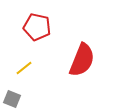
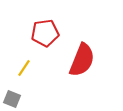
red pentagon: moved 8 px right, 6 px down; rotated 20 degrees counterclockwise
yellow line: rotated 18 degrees counterclockwise
